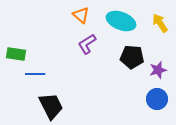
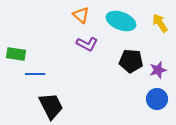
purple L-shape: rotated 120 degrees counterclockwise
black pentagon: moved 1 px left, 4 px down
